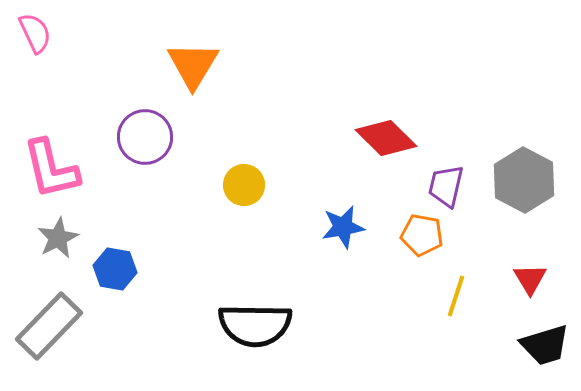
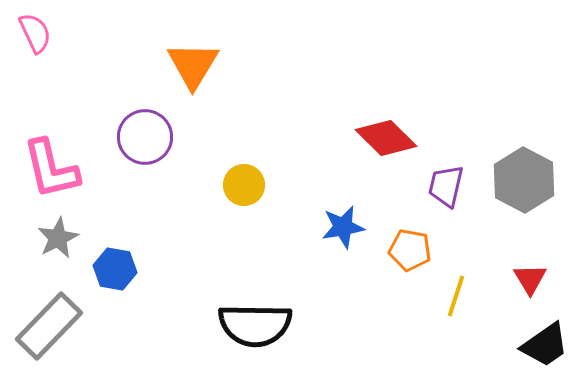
orange pentagon: moved 12 px left, 15 px down
black trapezoid: rotated 18 degrees counterclockwise
